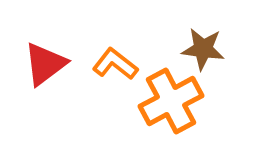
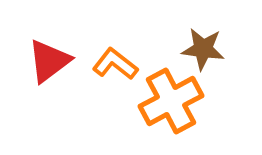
red triangle: moved 4 px right, 3 px up
